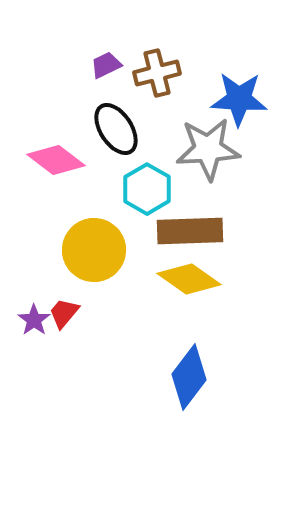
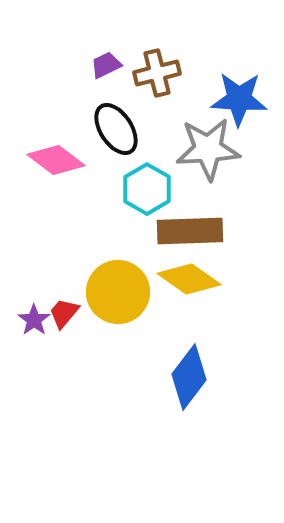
yellow circle: moved 24 px right, 42 px down
